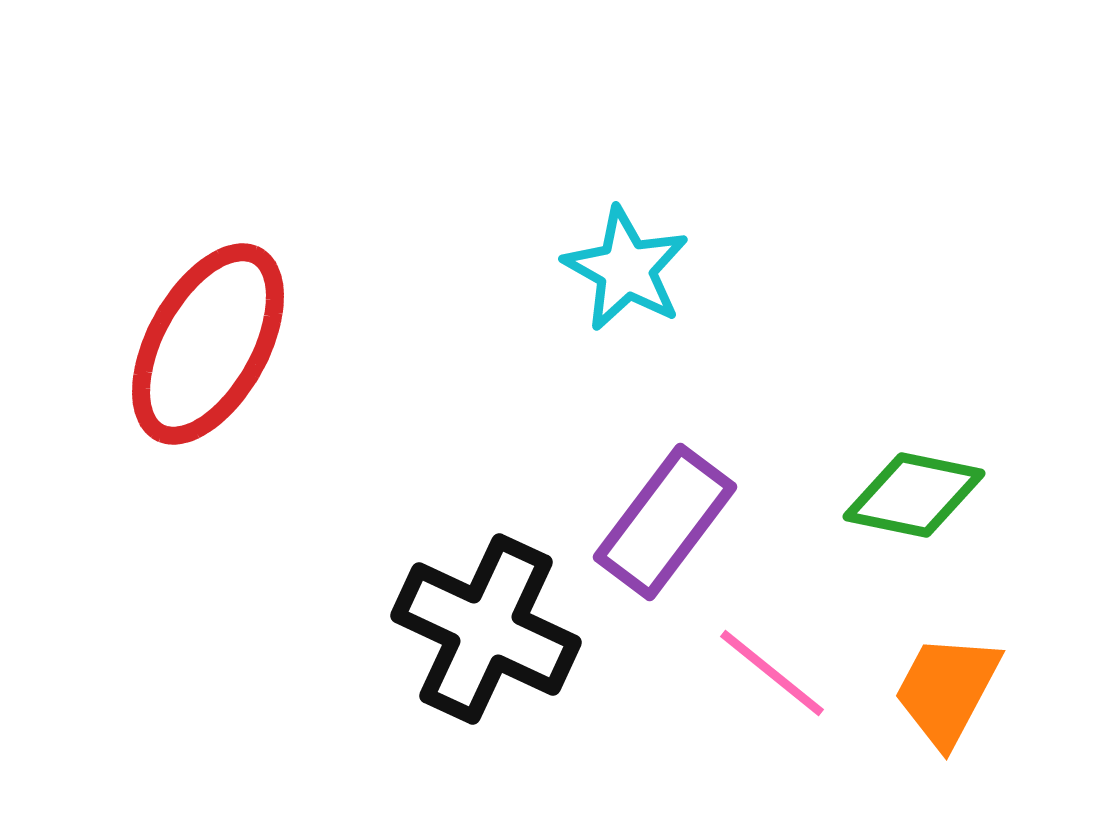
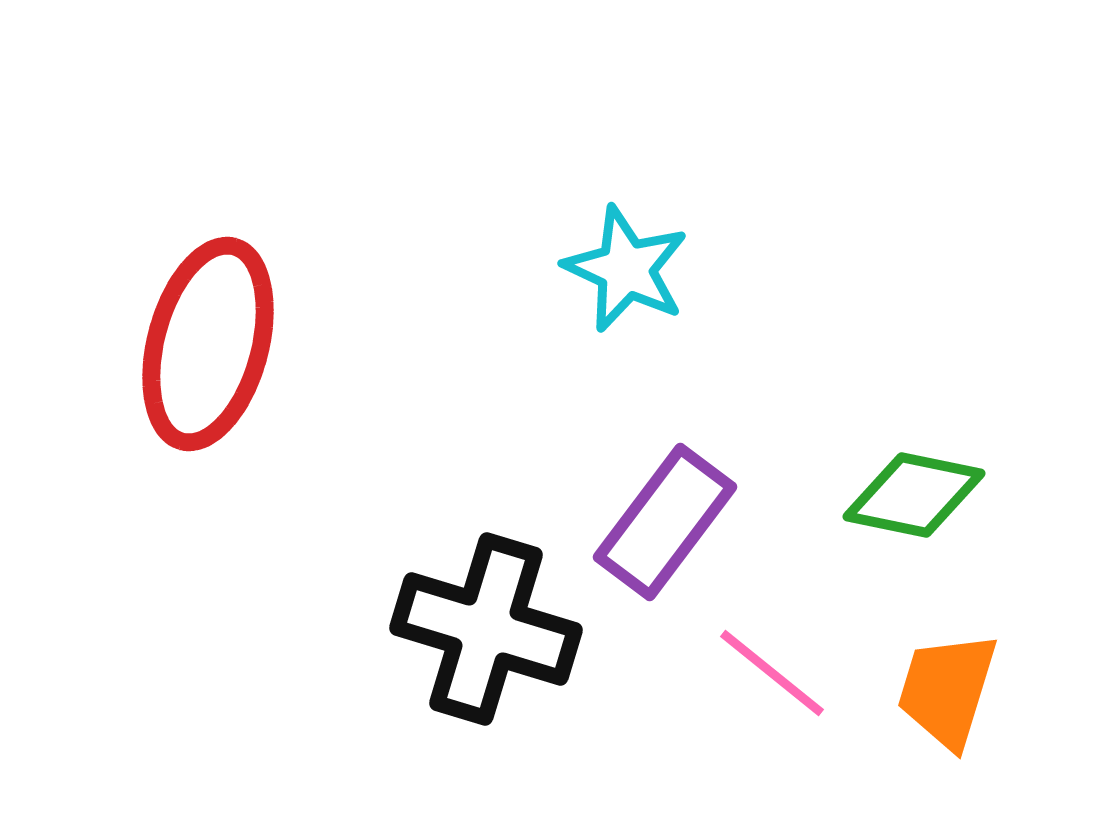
cyan star: rotated 4 degrees counterclockwise
red ellipse: rotated 14 degrees counterclockwise
black cross: rotated 8 degrees counterclockwise
orange trapezoid: rotated 11 degrees counterclockwise
